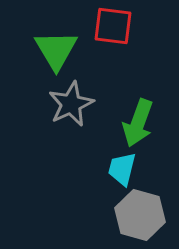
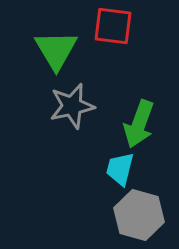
gray star: moved 1 px right, 2 px down; rotated 12 degrees clockwise
green arrow: moved 1 px right, 1 px down
cyan trapezoid: moved 2 px left
gray hexagon: moved 1 px left
